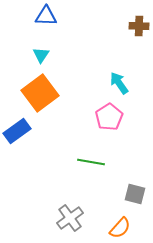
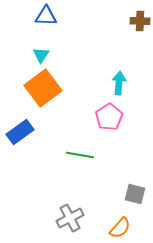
brown cross: moved 1 px right, 5 px up
cyan arrow: rotated 40 degrees clockwise
orange square: moved 3 px right, 5 px up
blue rectangle: moved 3 px right, 1 px down
green line: moved 11 px left, 7 px up
gray cross: rotated 8 degrees clockwise
